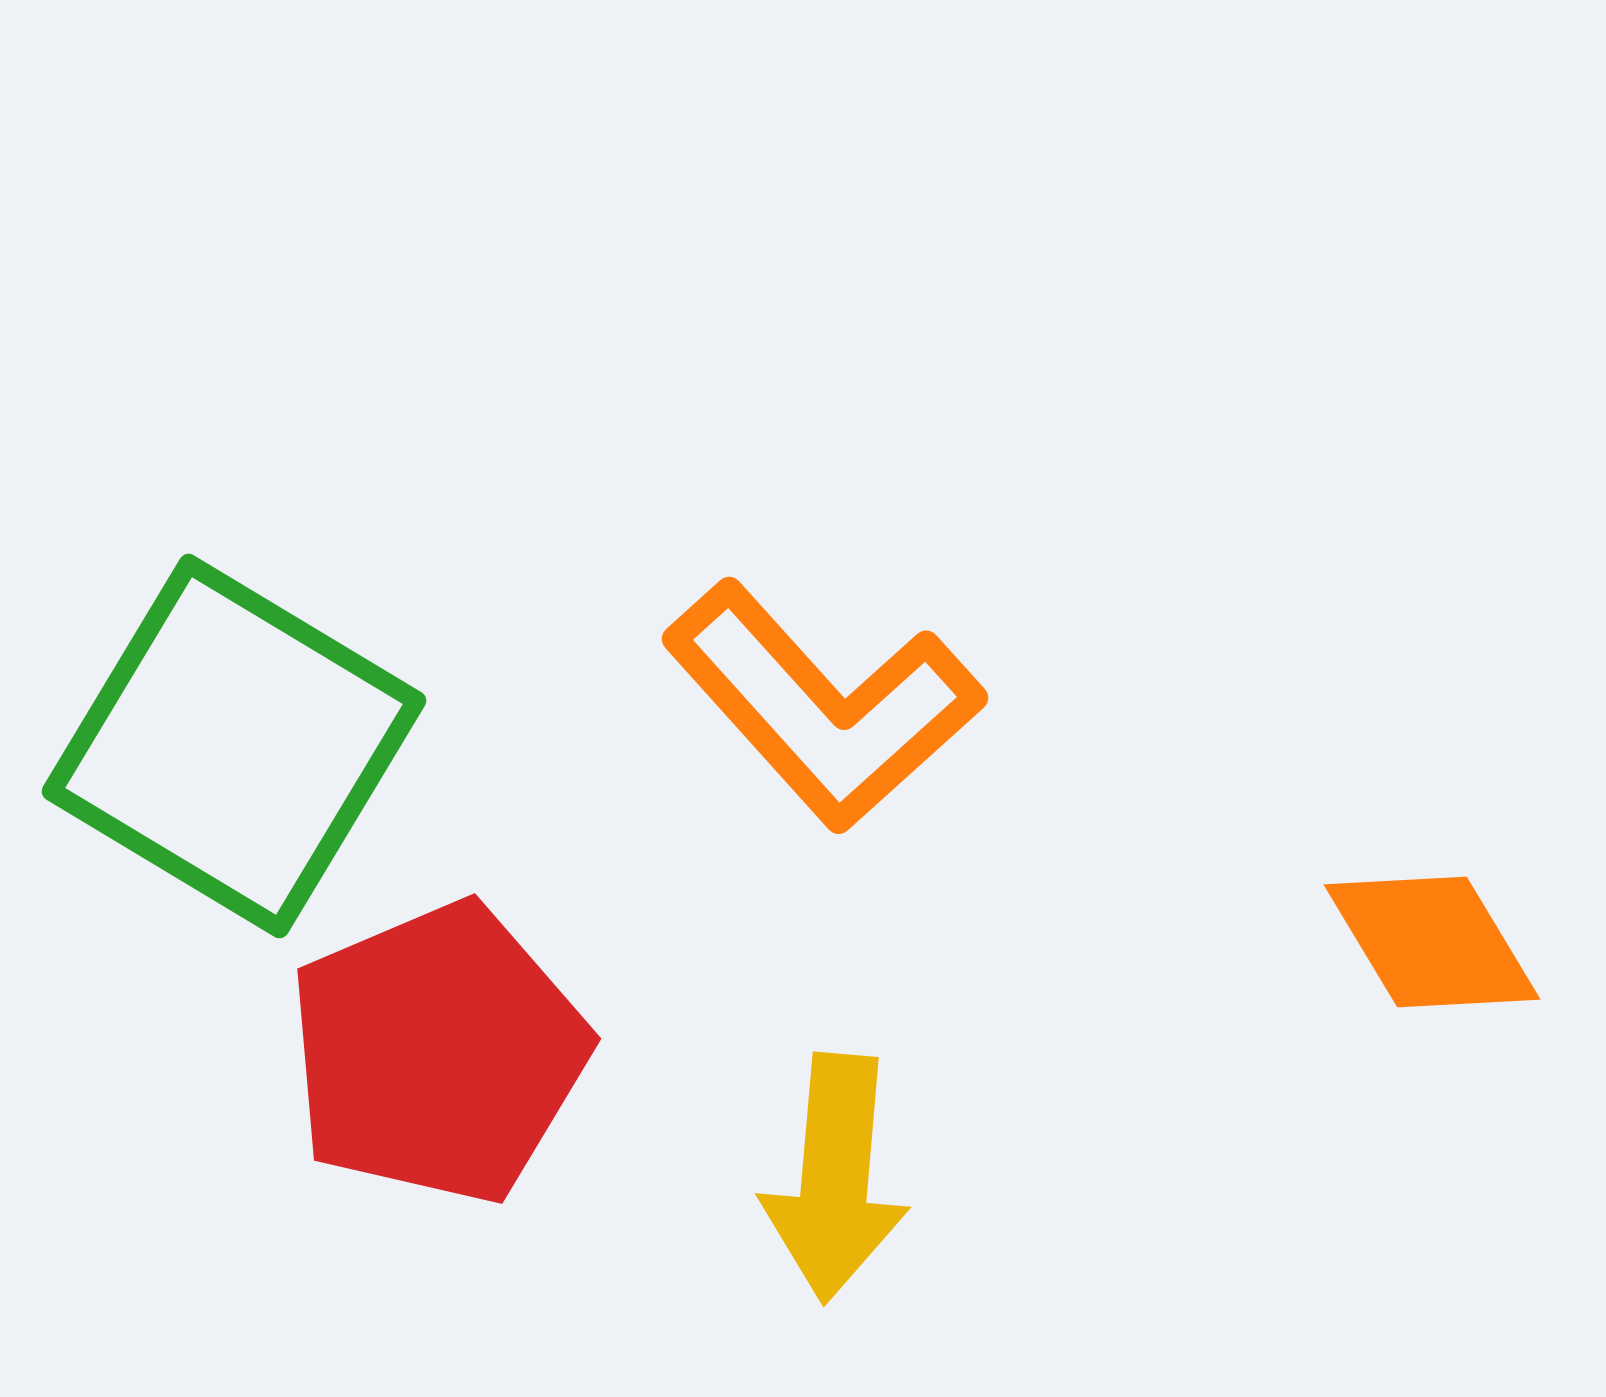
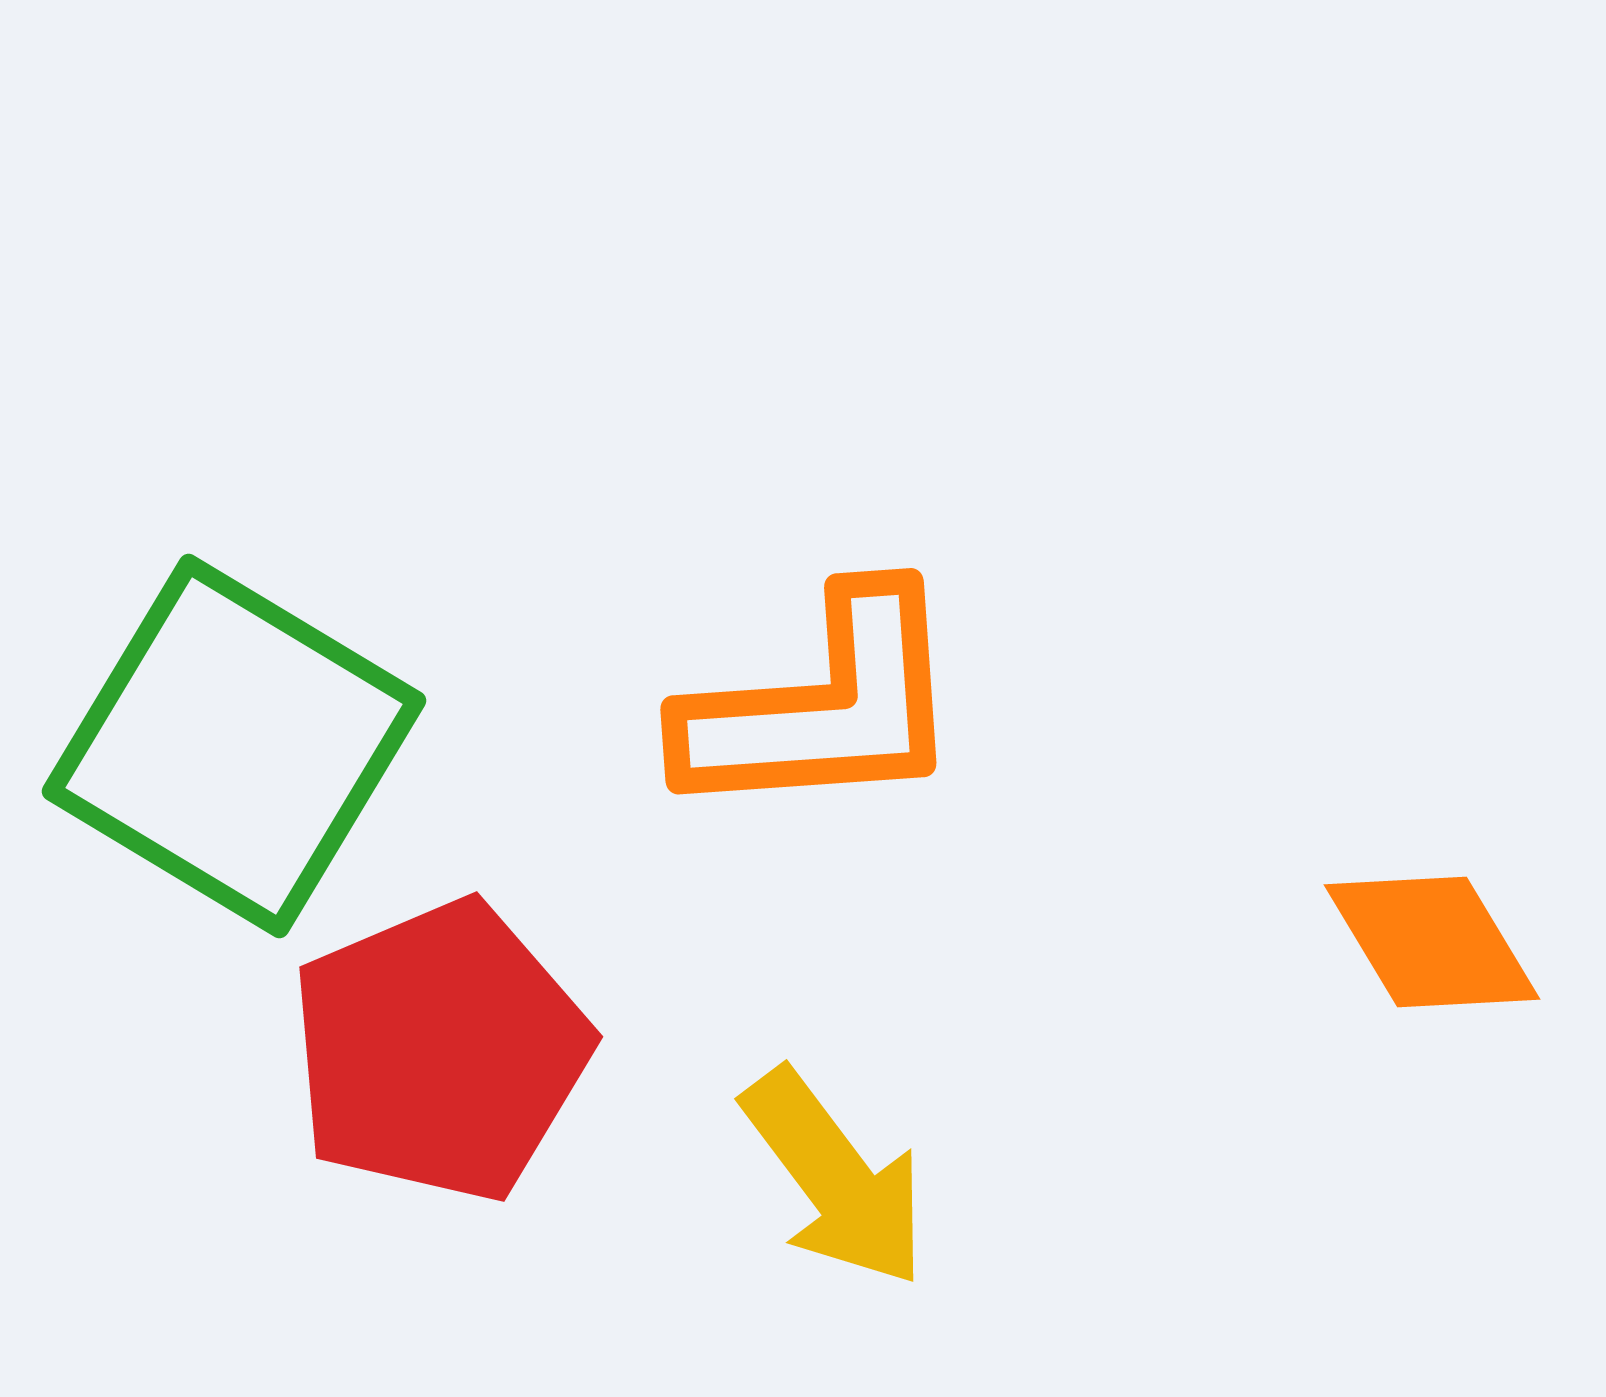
orange L-shape: rotated 52 degrees counterclockwise
red pentagon: moved 2 px right, 2 px up
yellow arrow: rotated 42 degrees counterclockwise
